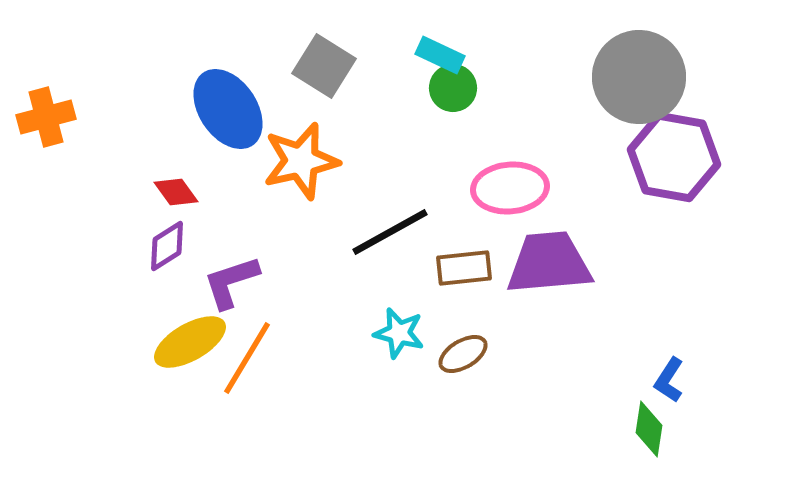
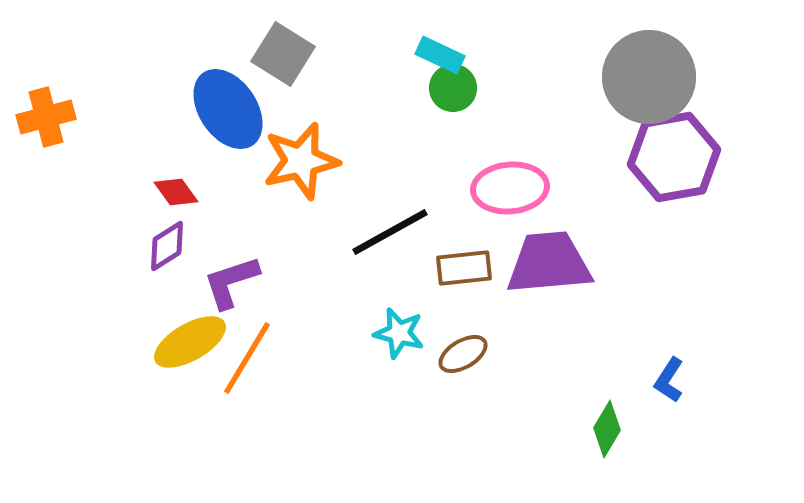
gray square: moved 41 px left, 12 px up
gray circle: moved 10 px right
purple hexagon: rotated 20 degrees counterclockwise
green diamond: moved 42 px left; rotated 22 degrees clockwise
